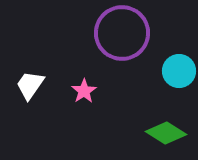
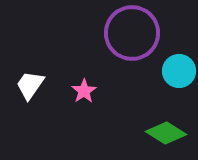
purple circle: moved 10 px right
